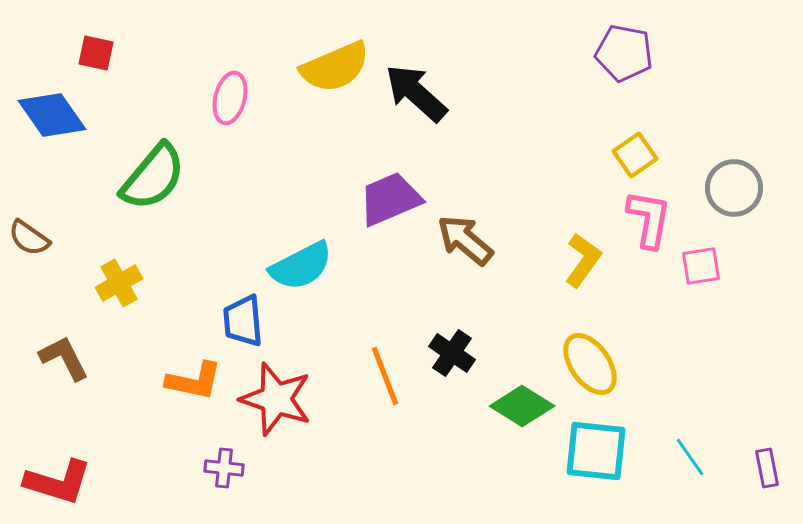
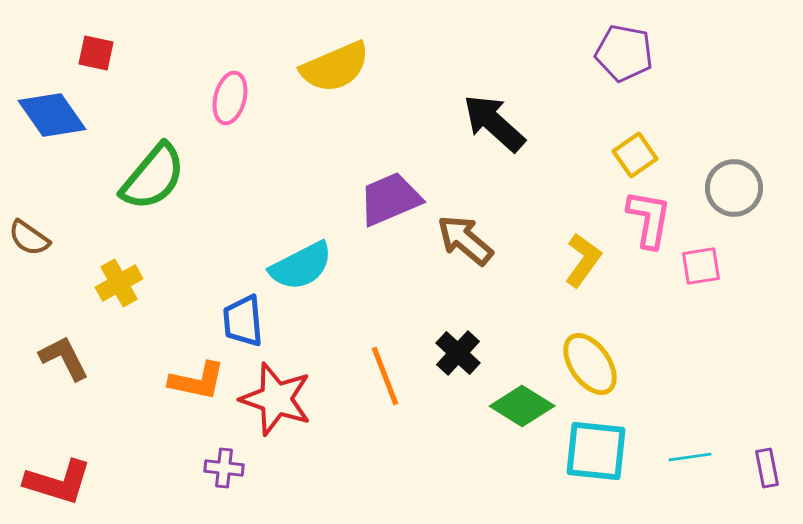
black arrow: moved 78 px right, 30 px down
black cross: moved 6 px right; rotated 9 degrees clockwise
orange L-shape: moved 3 px right
cyan line: rotated 63 degrees counterclockwise
